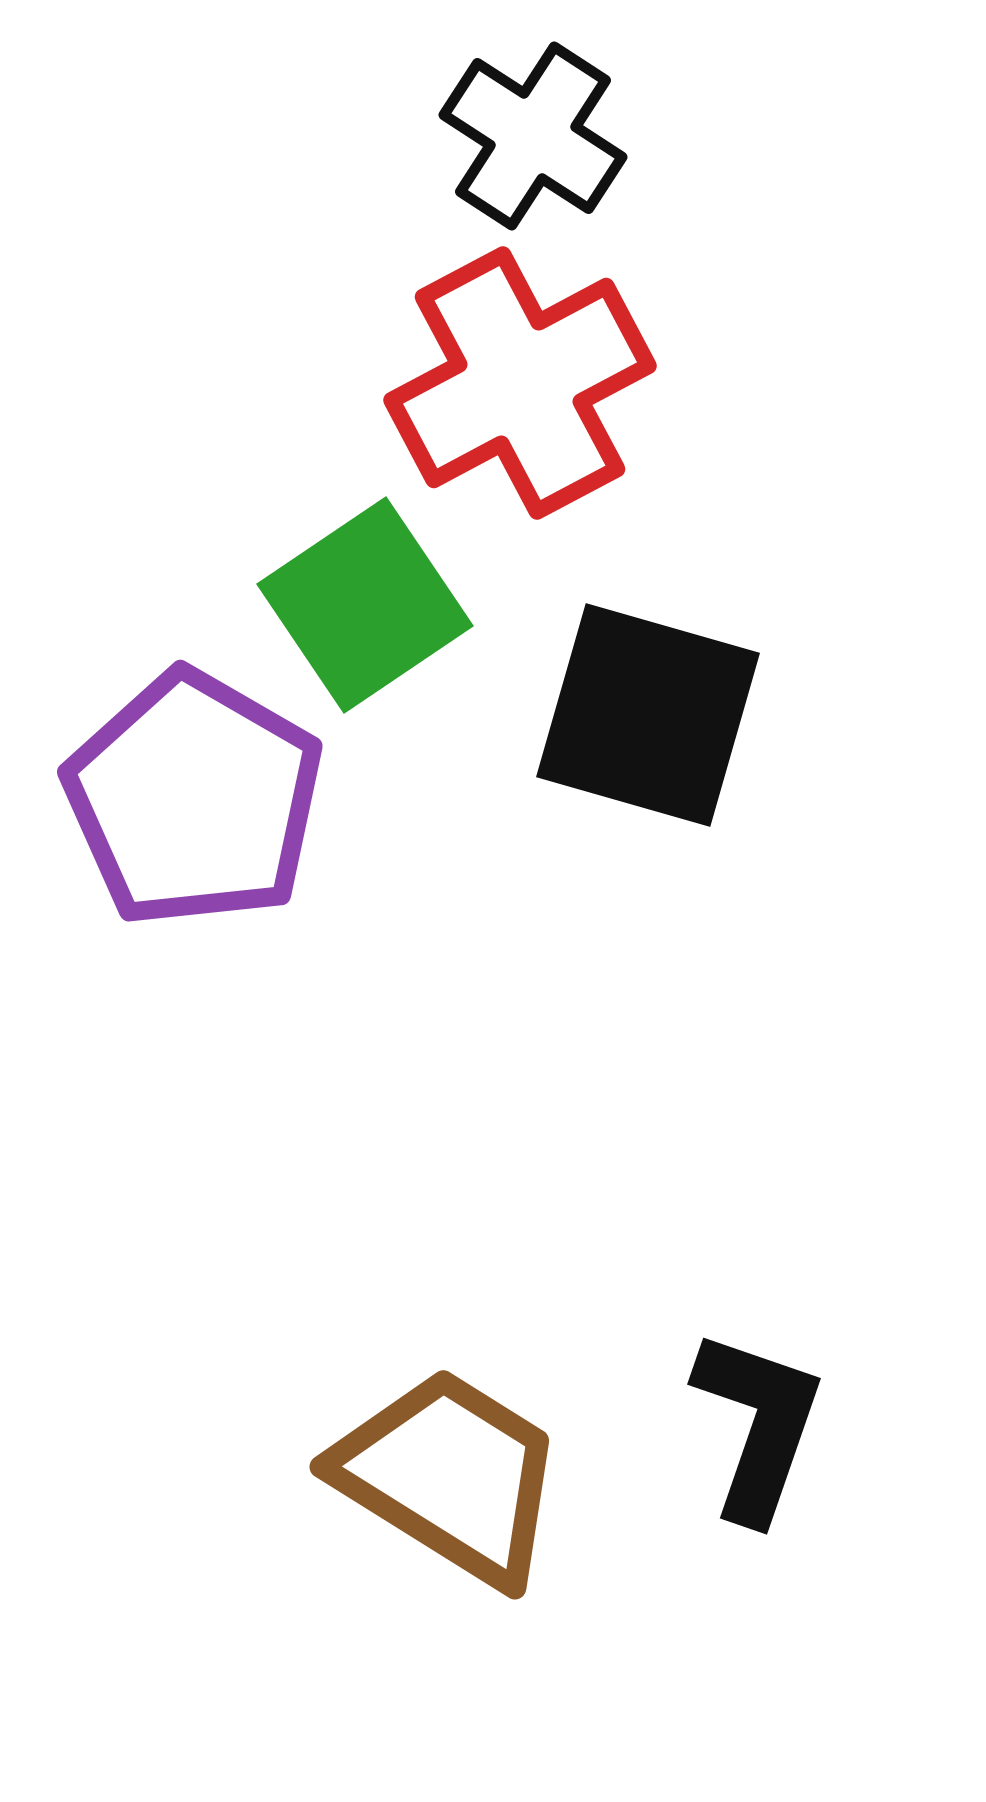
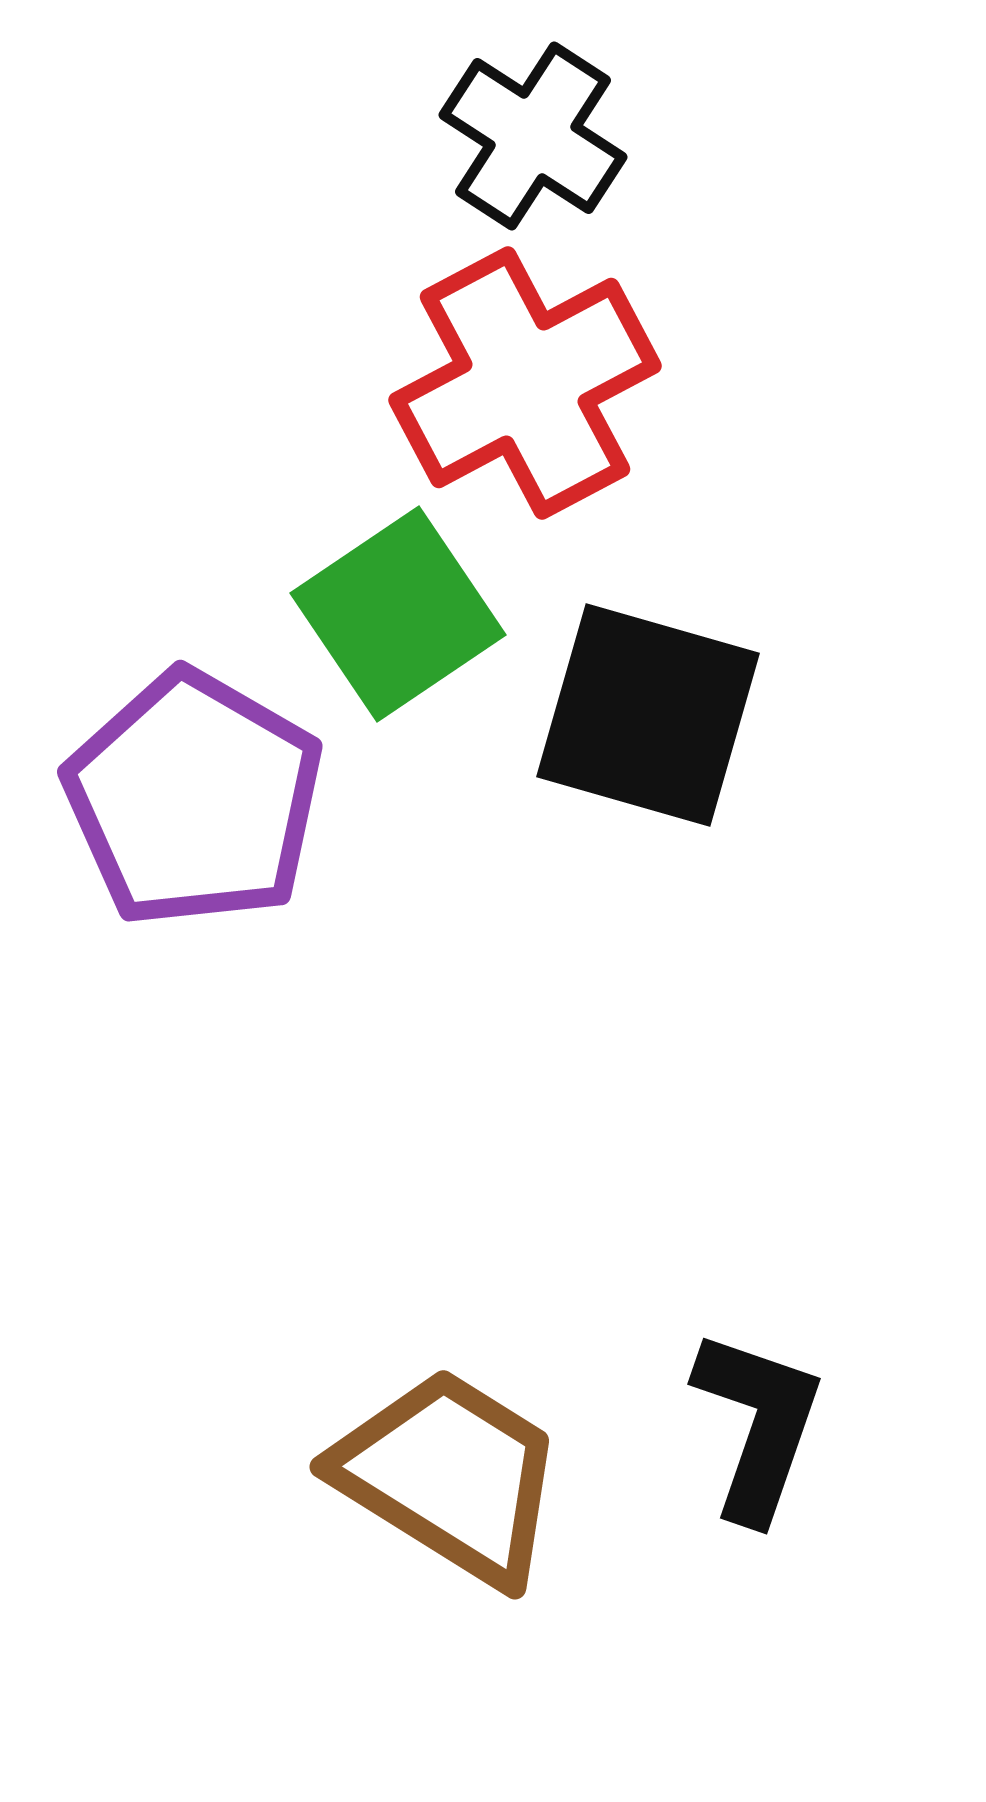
red cross: moved 5 px right
green square: moved 33 px right, 9 px down
